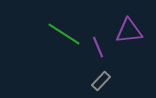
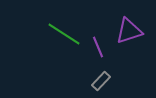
purple triangle: rotated 12 degrees counterclockwise
